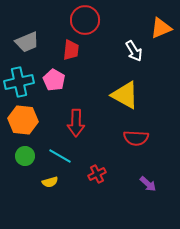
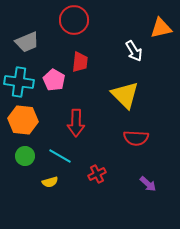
red circle: moved 11 px left
orange triangle: rotated 10 degrees clockwise
red trapezoid: moved 9 px right, 12 px down
cyan cross: rotated 20 degrees clockwise
yellow triangle: rotated 16 degrees clockwise
